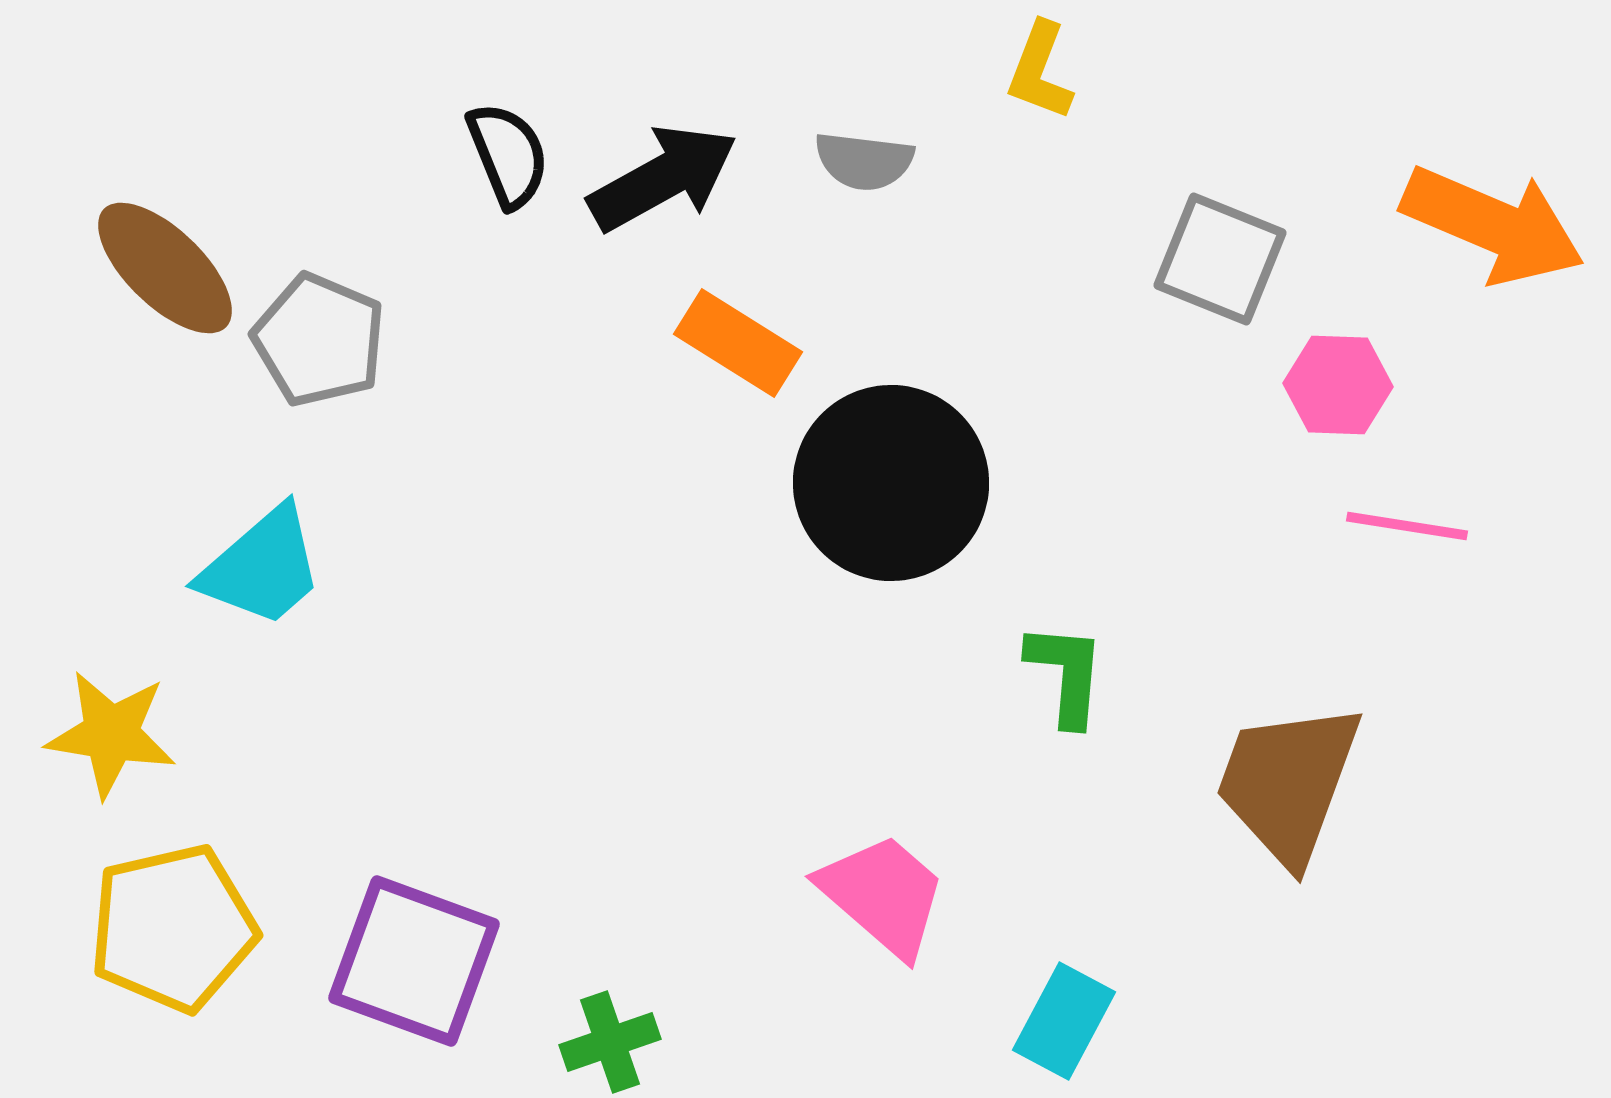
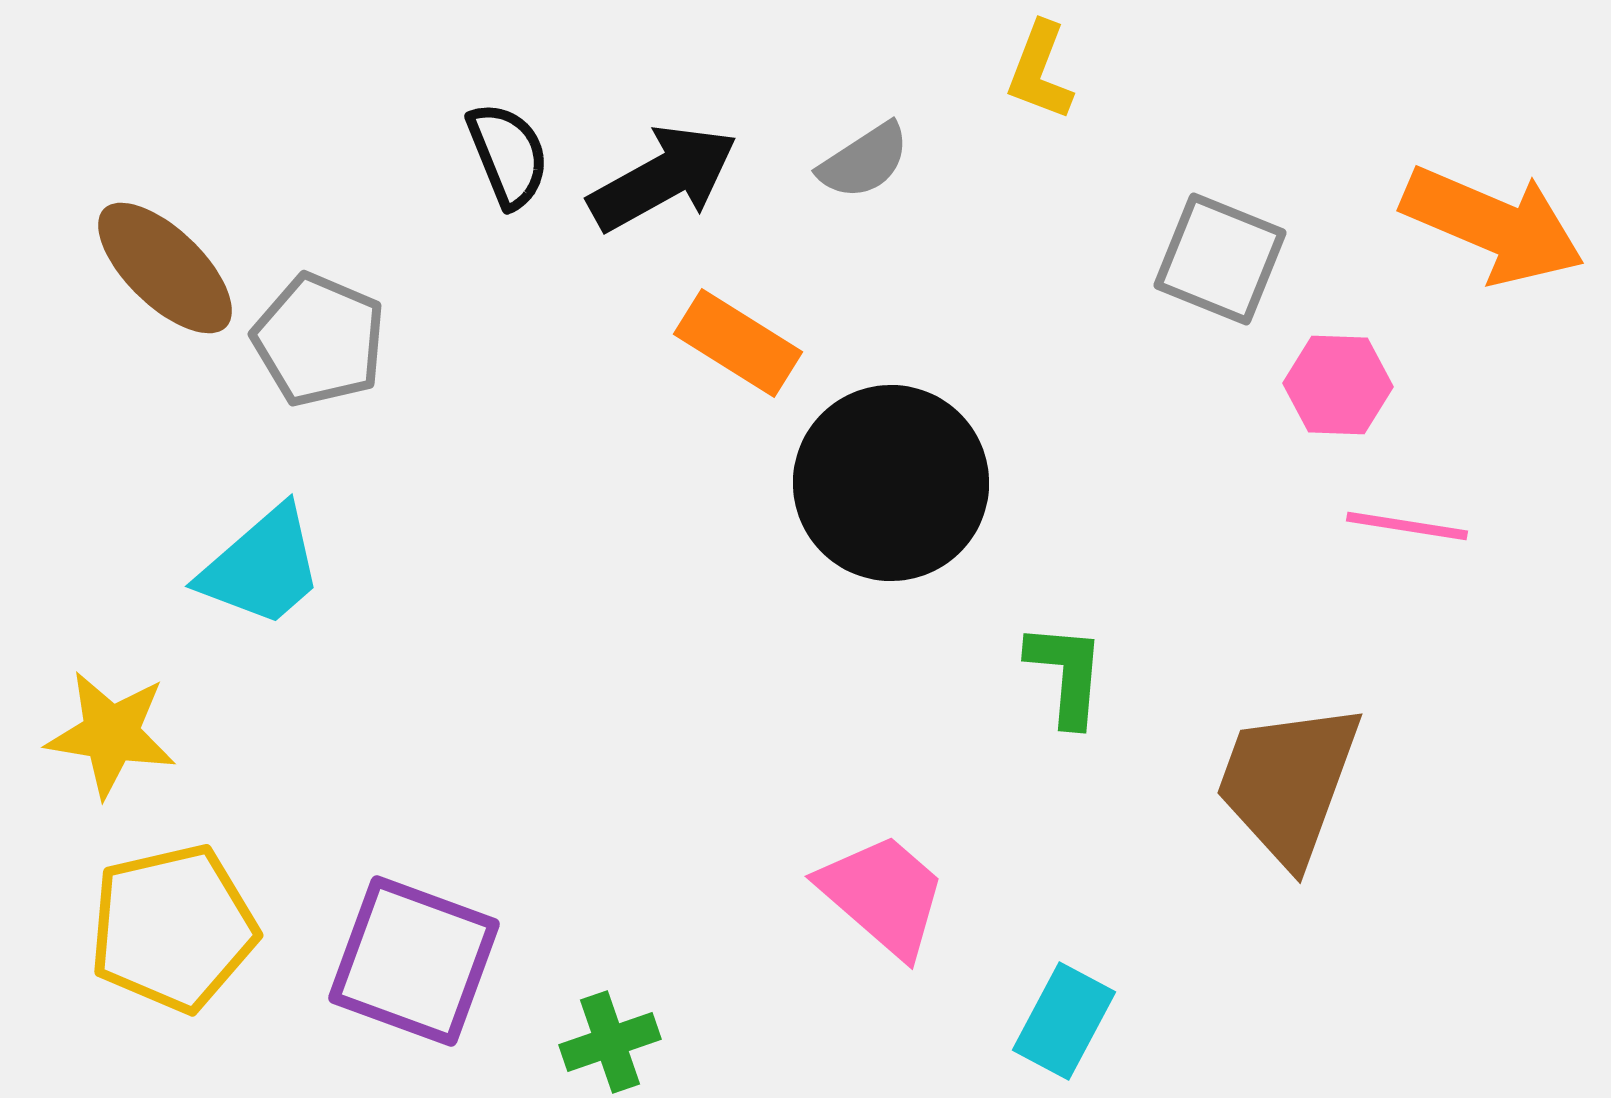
gray semicircle: rotated 40 degrees counterclockwise
